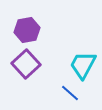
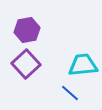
cyan trapezoid: rotated 56 degrees clockwise
